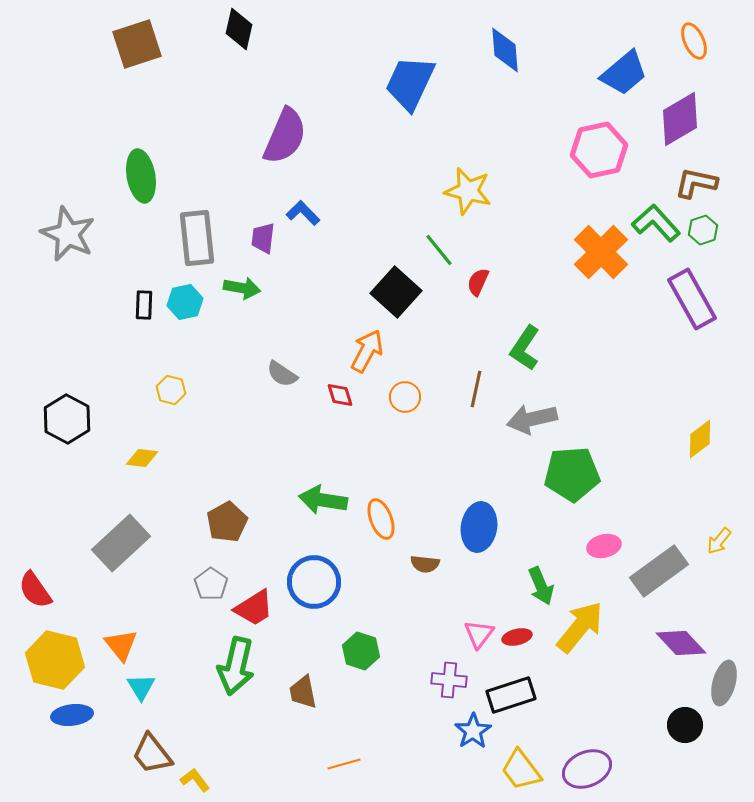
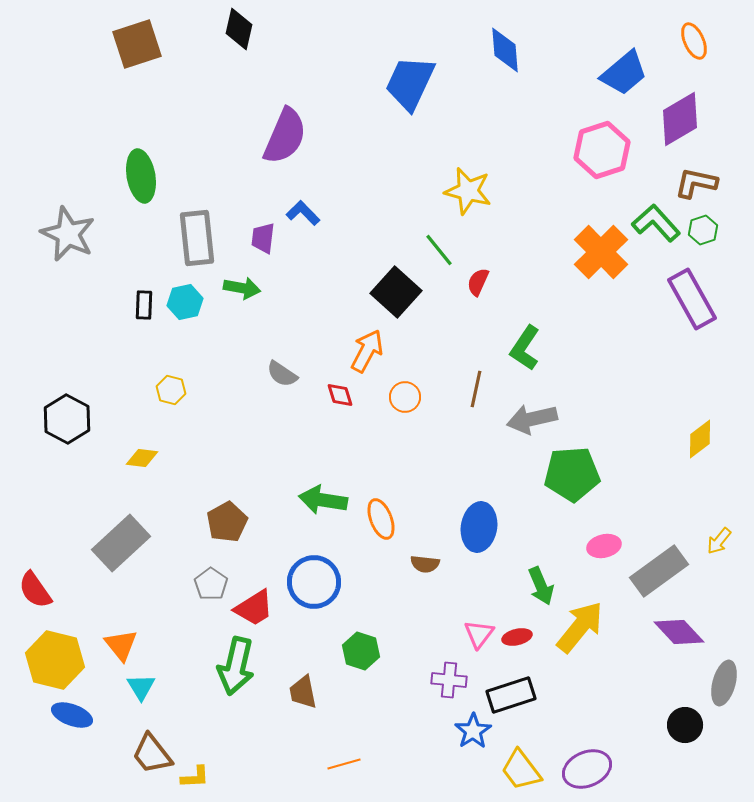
pink hexagon at (599, 150): moved 3 px right; rotated 6 degrees counterclockwise
purple diamond at (681, 643): moved 2 px left, 11 px up
blue ellipse at (72, 715): rotated 27 degrees clockwise
yellow L-shape at (195, 780): moved 3 px up; rotated 124 degrees clockwise
